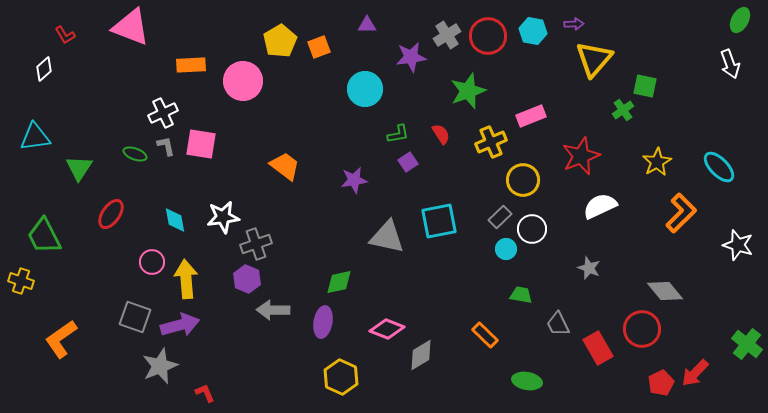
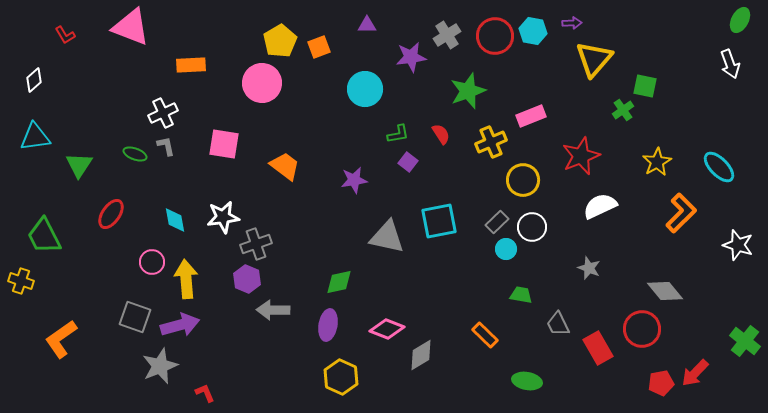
purple arrow at (574, 24): moved 2 px left, 1 px up
red circle at (488, 36): moved 7 px right
white diamond at (44, 69): moved 10 px left, 11 px down
pink circle at (243, 81): moved 19 px right, 2 px down
pink square at (201, 144): moved 23 px right
purple square at (408, 162): rotated 18 degrees counterclockwise
green triangle at (79, 168): moved 3 px up
gray rectangle at (500, 217): moved 3 px left, 5 px down
white circle at (532, 229): moved 2 px up
purple ellipse at (323, 322): moved 5 px right, 3 px down
green cross at (747, 344): moved 2 px left, 3 px up
red pentagon at (661, 383): rotated 15 degrees clockwise
